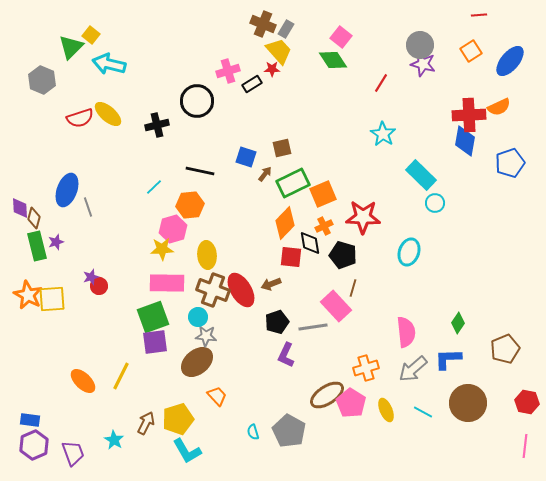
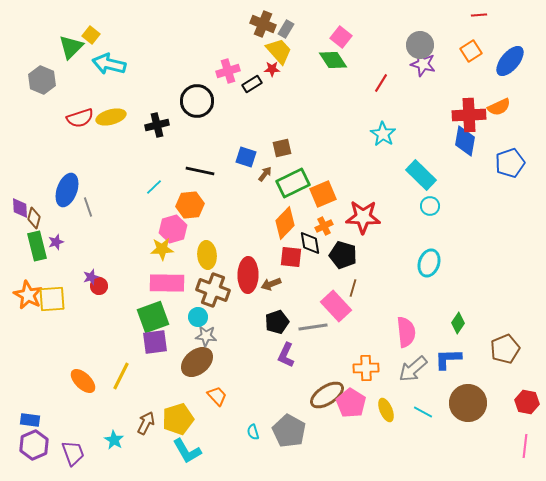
yellow ellipse at (108, 114): moved 3 px right, 3 px down; rotated 56 degrees counterclockwise
cyan circle at (435, 203): moved 5 px left, 3 px down
cyan ellipse at (409, 252): moved 20 px right, 11 px down
red ellipse at (241, 290): moved 7 px right, 15 px up; rotated 32 degrees clockwise
orange cross at (366, 368): rotated 15 degrees clockwise
